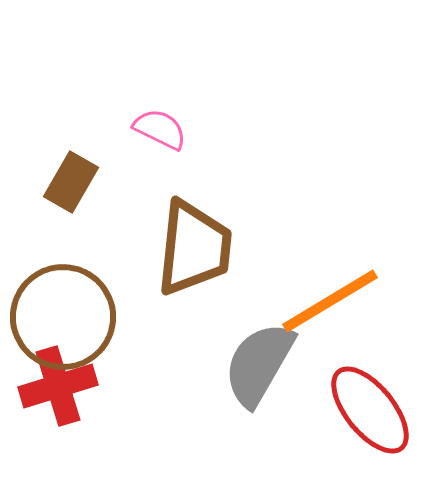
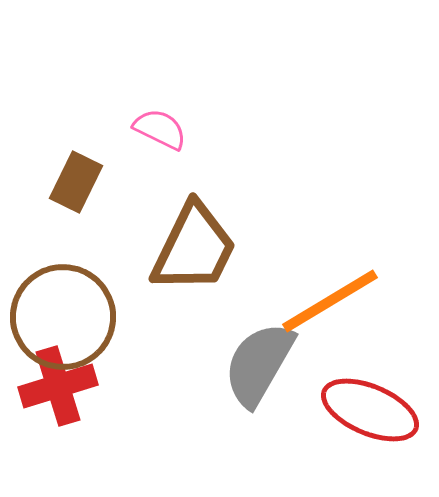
brown rectangle: moved 5 px right; rotated 4 degrees counterclockwise
brown trapezoid: rotated 20 degrees clockwise
red ellipse: rotated 28 degrees counterclockwise
